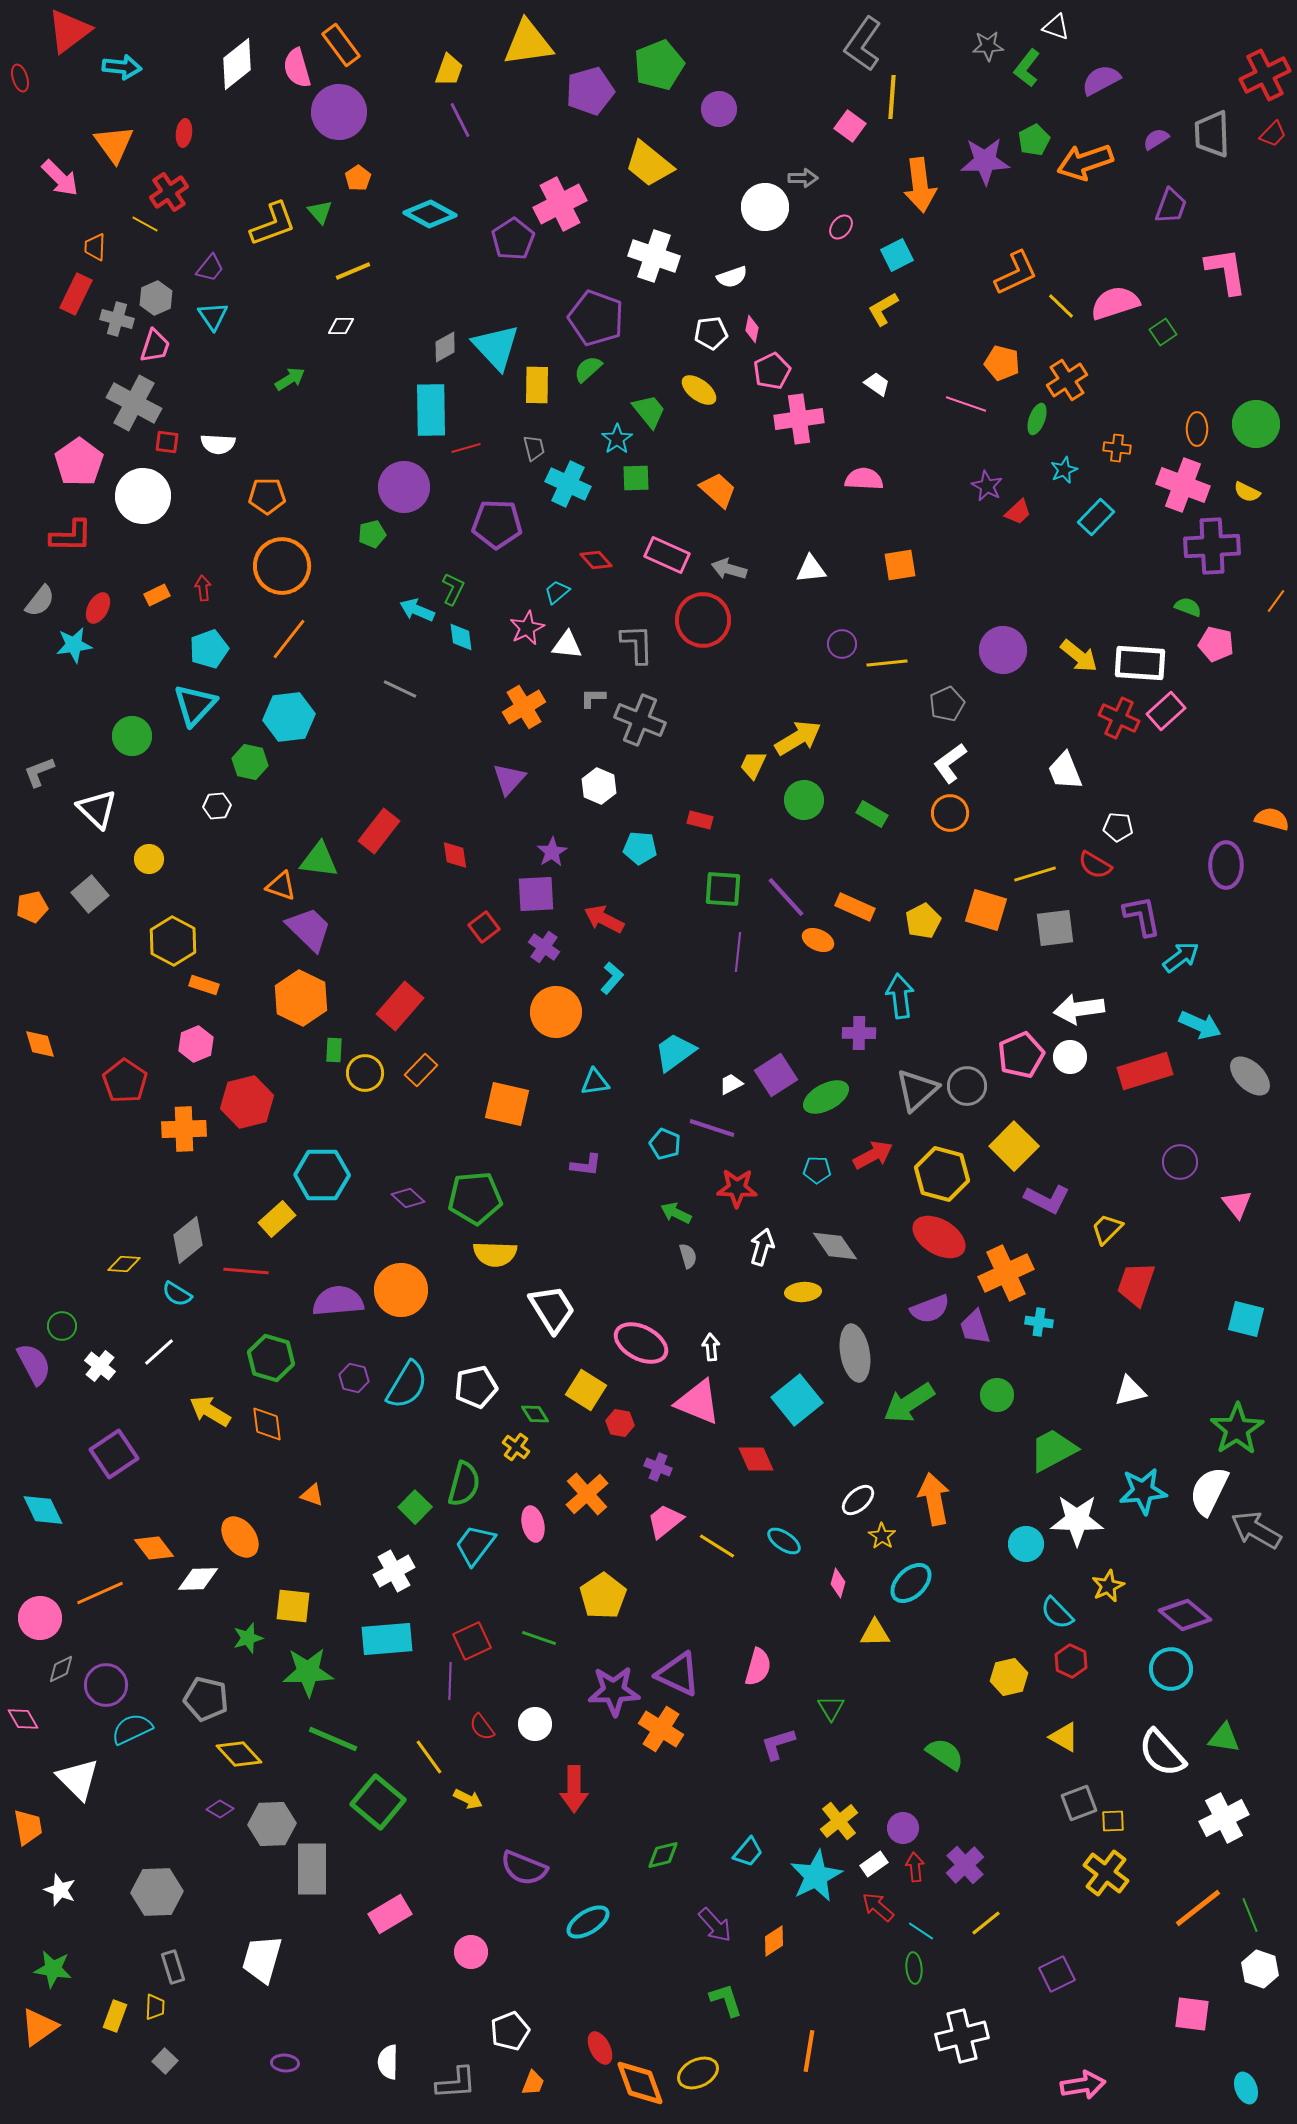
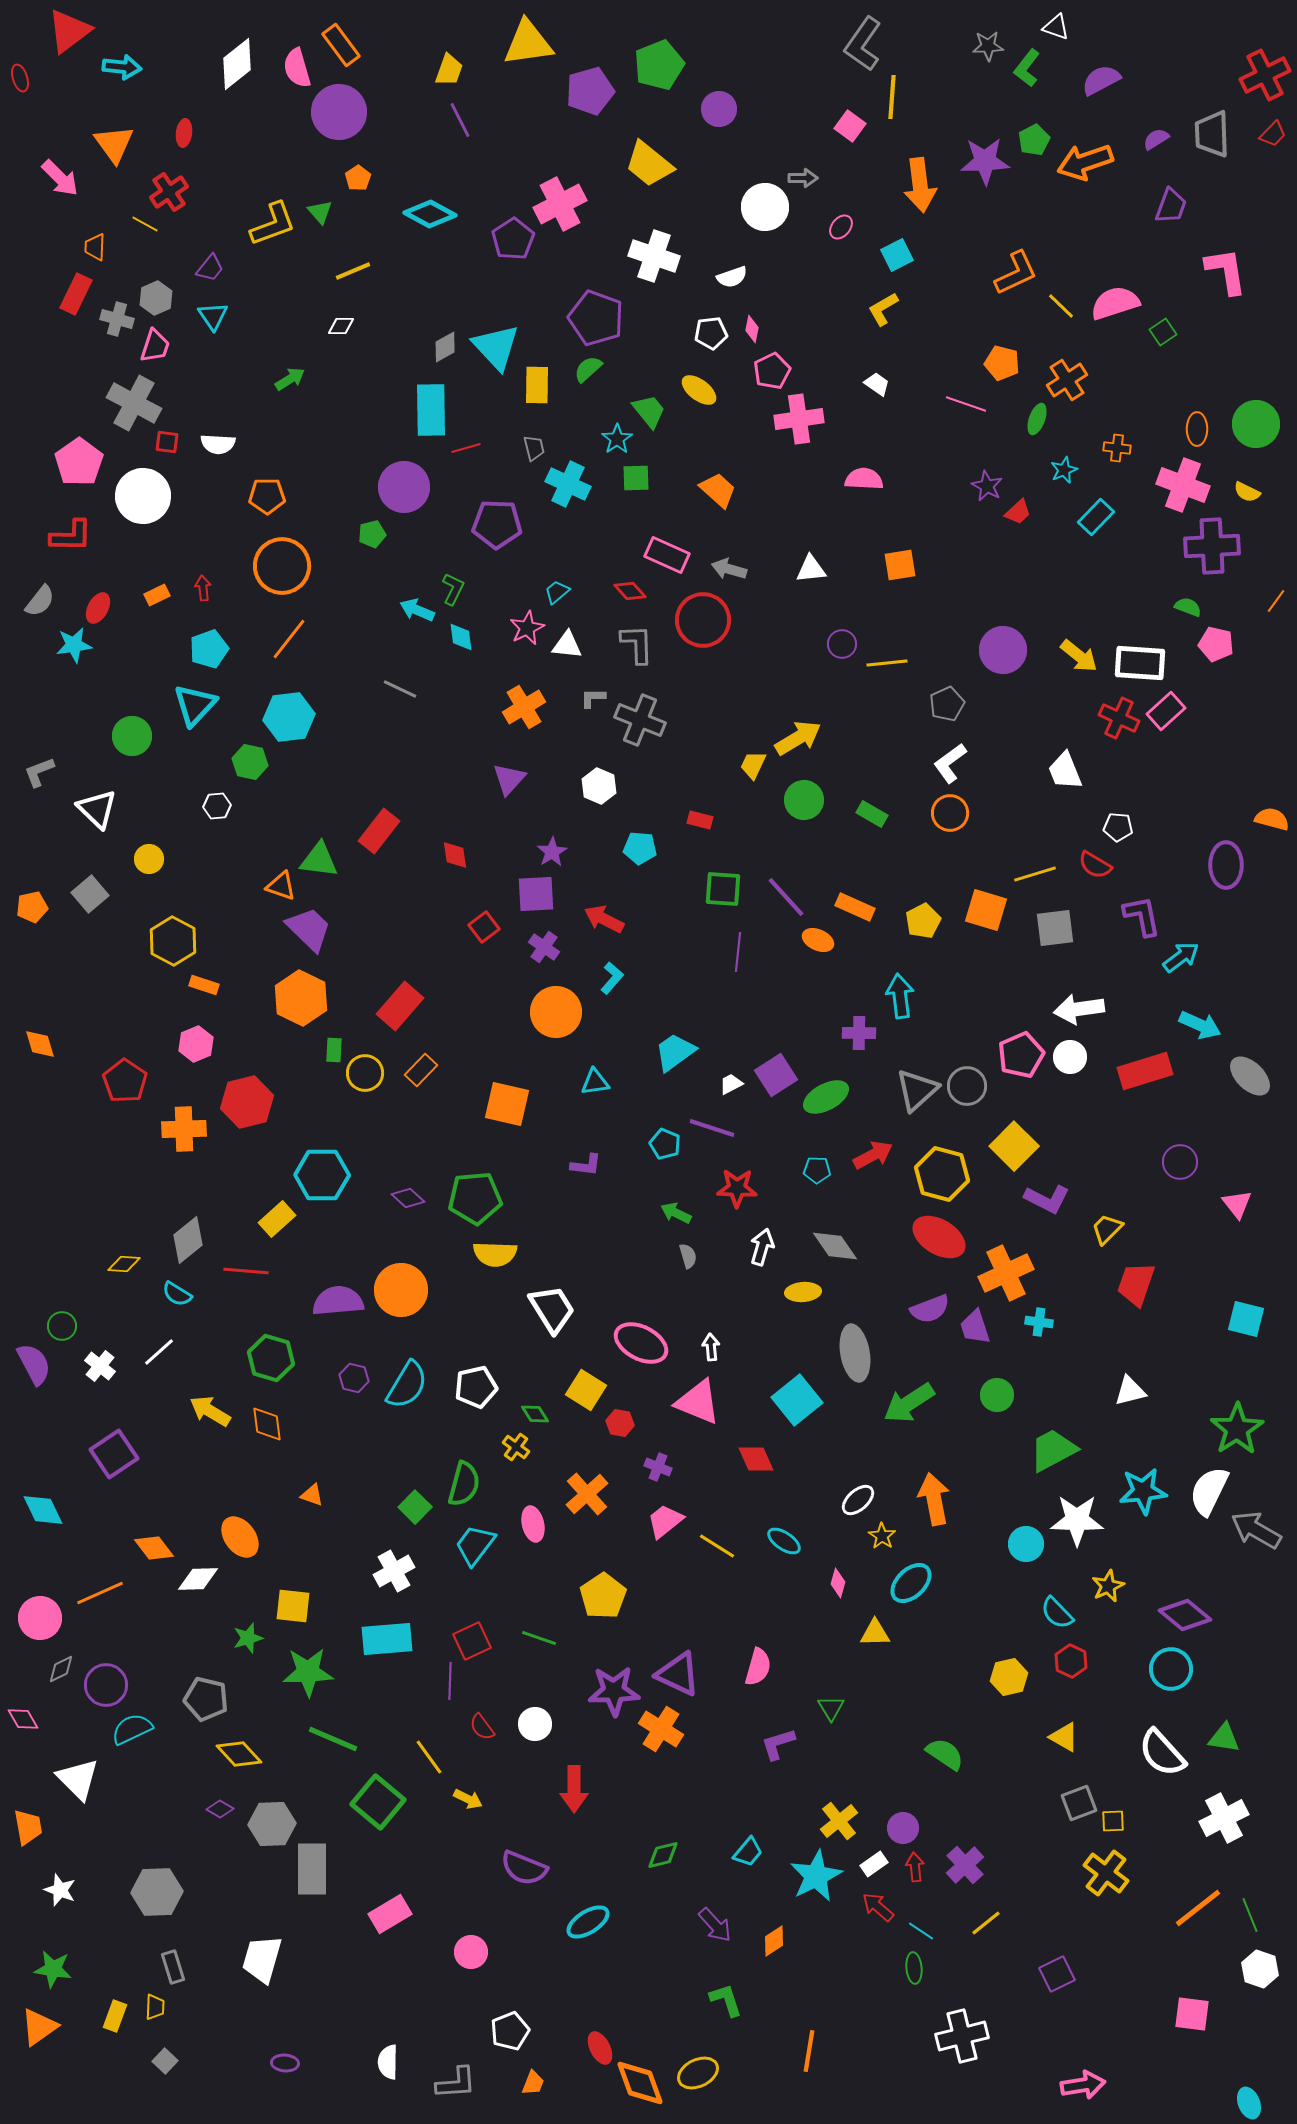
red diamond at (596, 560): moved 34 px right, 31 px down
cyan ellipse at (1246, 2088): moved 3 px right, 15 px down
